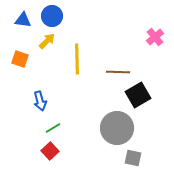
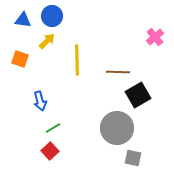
yellow line: moved 1 px down
